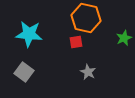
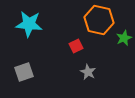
orange hexagon: moved 13 px right, 2 px down
cyan star: moved 10 px up
red square: moved 4 px down; rotated 16 degrees counterclockwise
gray square: rotated 36 degrees clockwise
